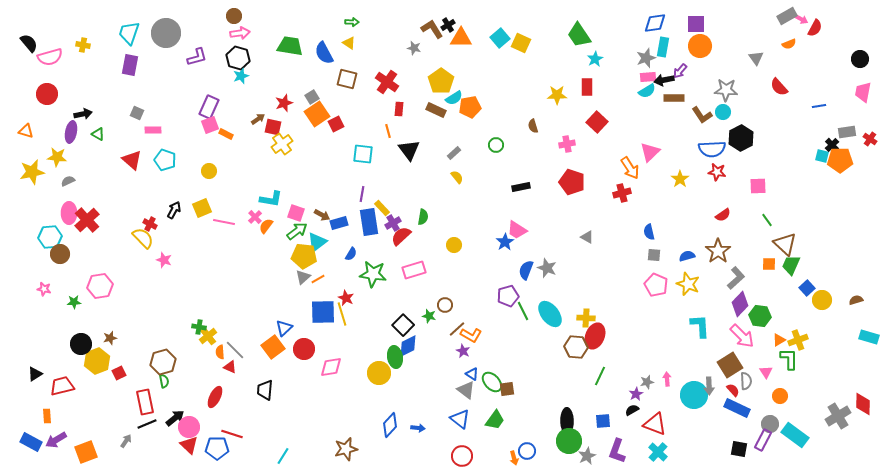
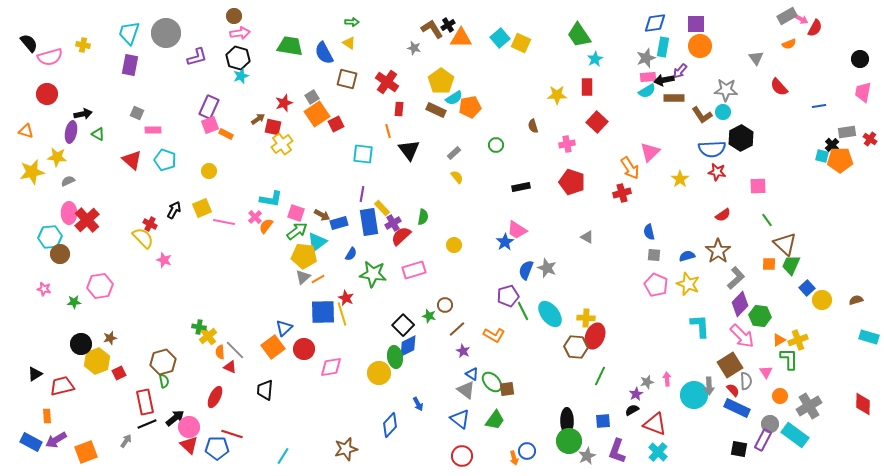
orange L-shape at (471, 335): moved 23 px right
gray cross at (838, 416): moved 29 px left, 10 px up
blue arrow at (418, 428): moved 24 px up; rotated 56 degrees clockwise
